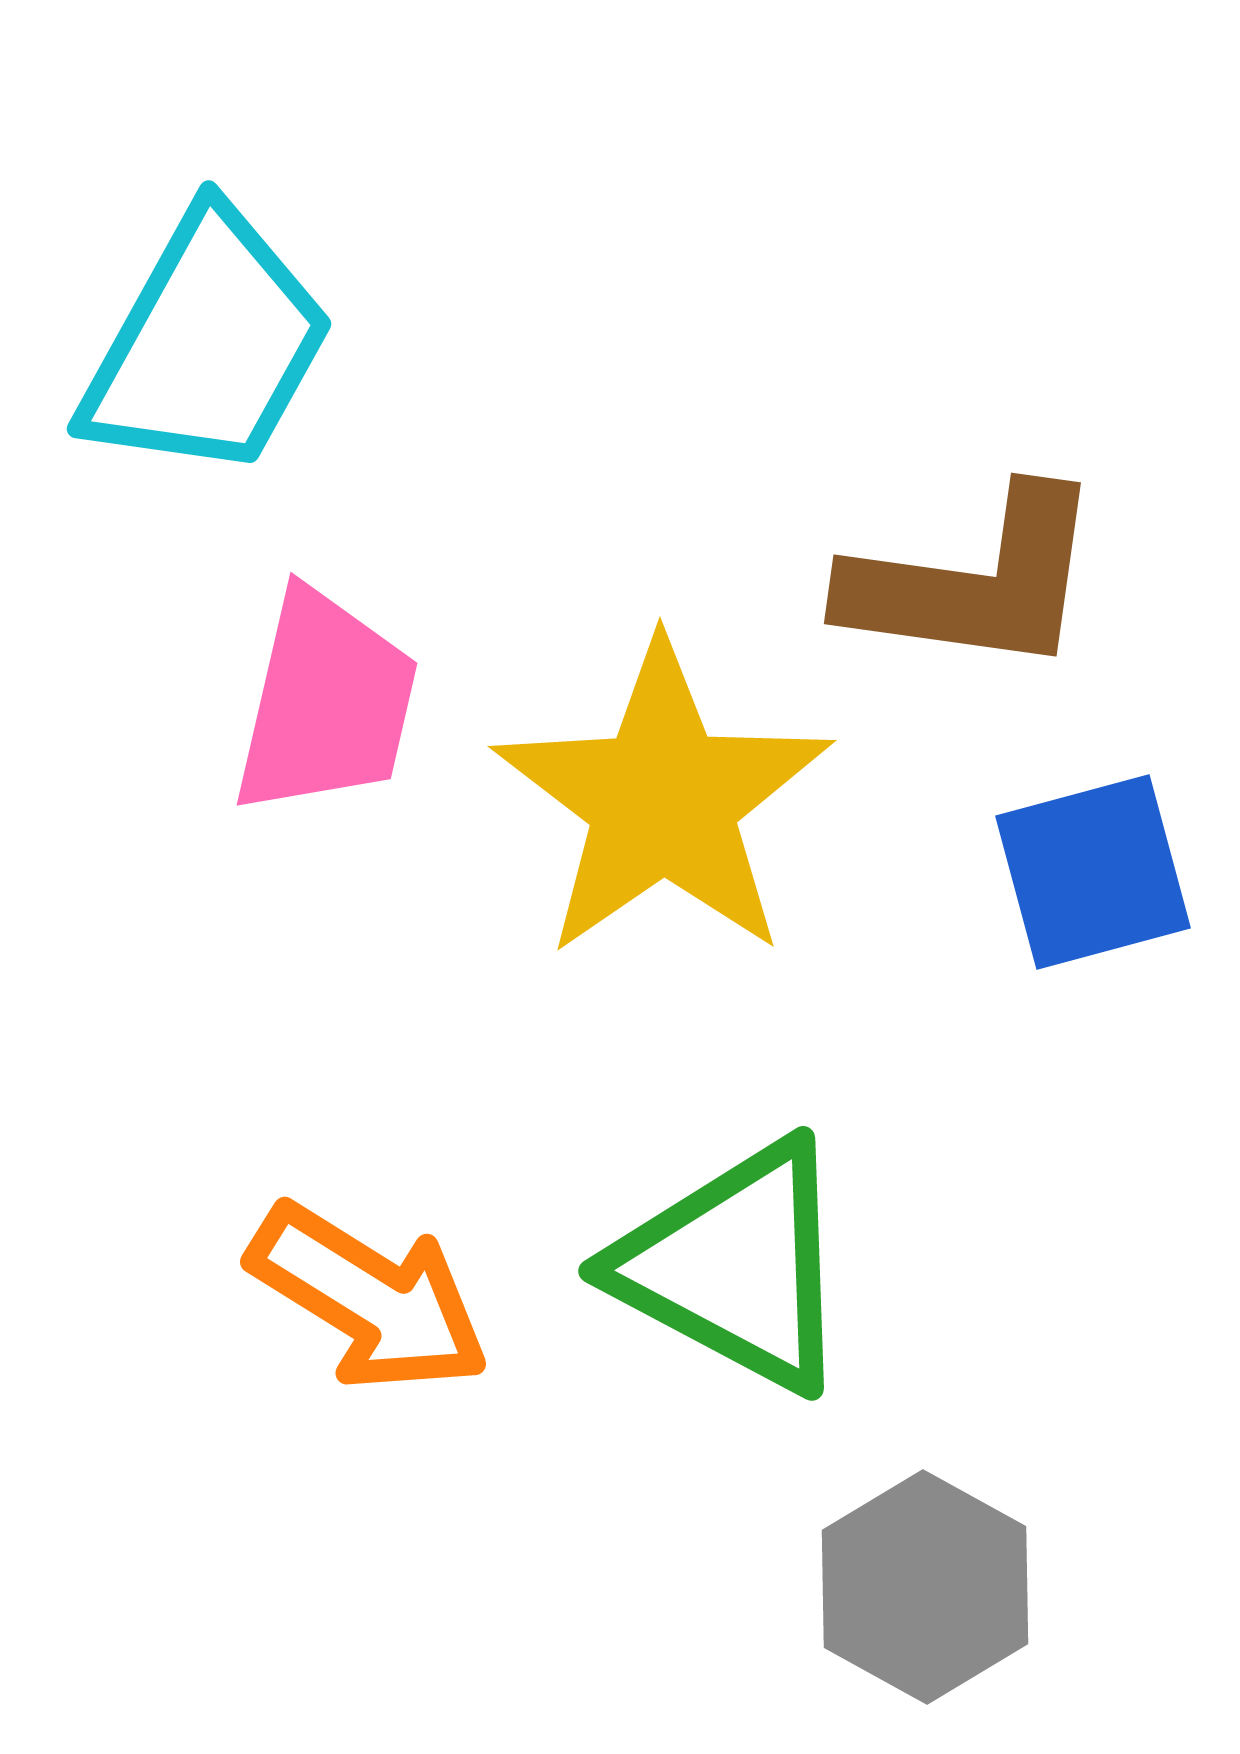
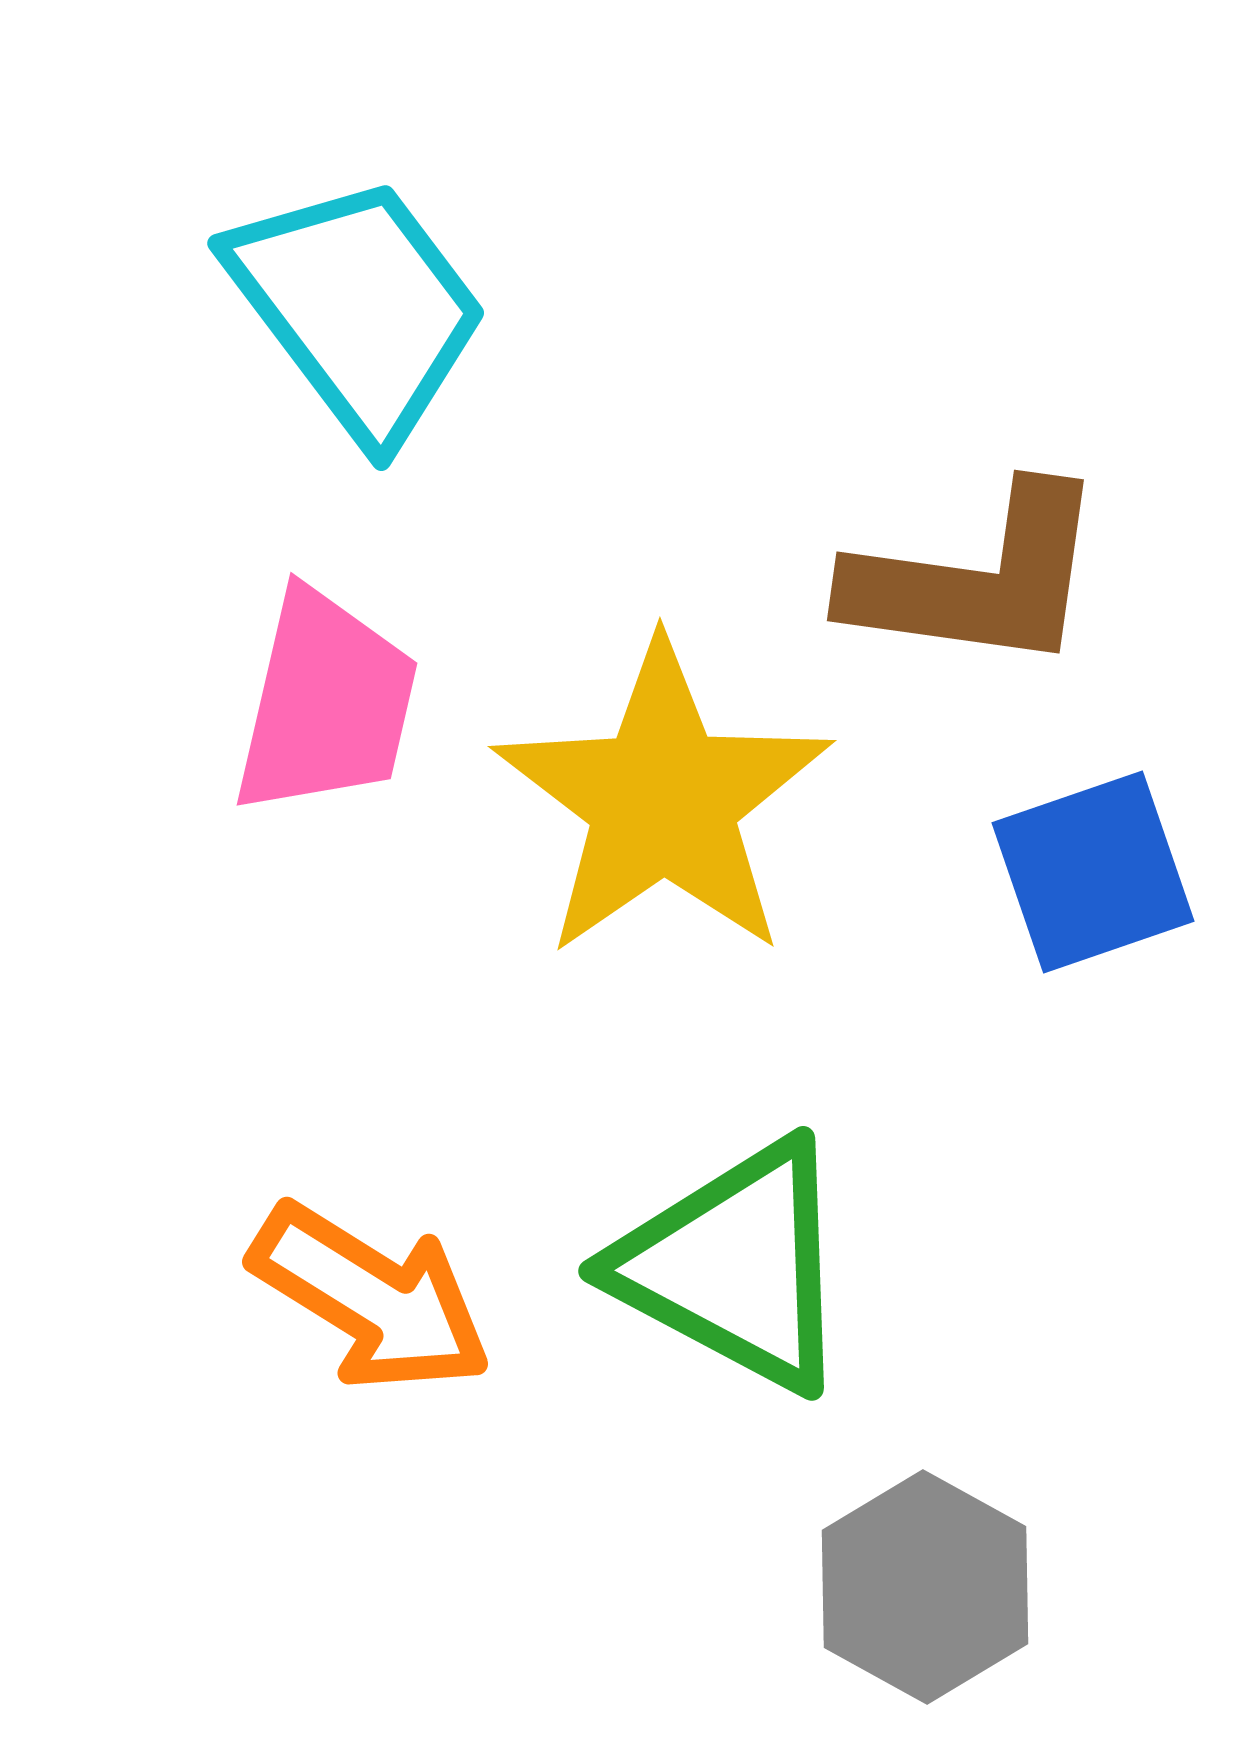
cyan trapezoid: moved 151 px right, 37 px up; rotated 66 degrees counterclockwise
brown L-shape: moved 3 px right, 3 px up
blue square: rotated 4 degrees counterclockwise
orange arrow: moved 2 px right
